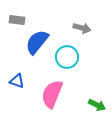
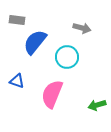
blue semicircle: moved 2 px left
green arrow: rotated 138 degrees clockwise
